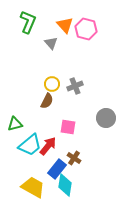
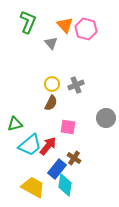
gray cross: moved 1 px right, 1 px up
brown semicircle: moved 4 px right, 2 px down
